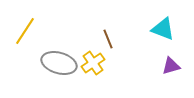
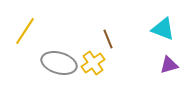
purple triangle: moved 2 px left, 1 px up
